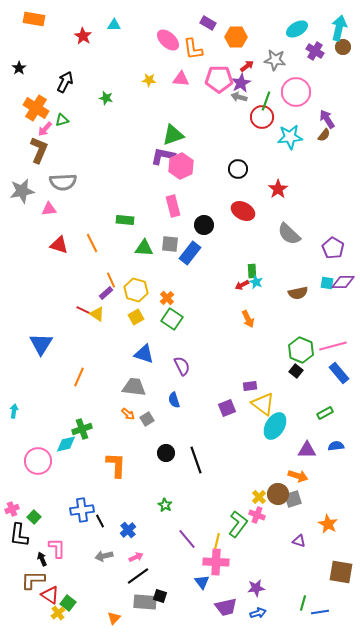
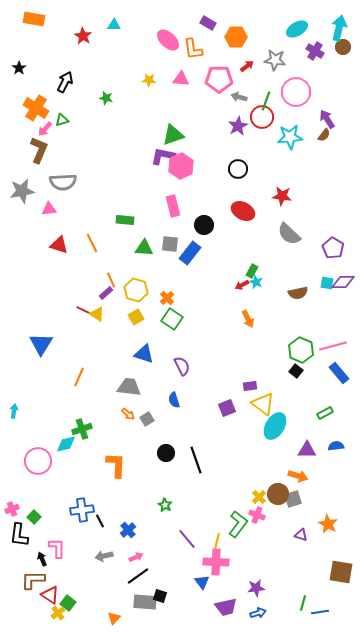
purple star at (241, 83): moved 3 px left, 43 px down
red star at (278, 189): moved 4 px right, 7 px down; rotated 30 degrees counterclockwise
green rectangle at (252, 271): rotated 32 degrees clockwise
gray trapezoid at (134, 387): moved 5 px left
purple triangle at (299, 541): moved 2 px right, 6 px up
